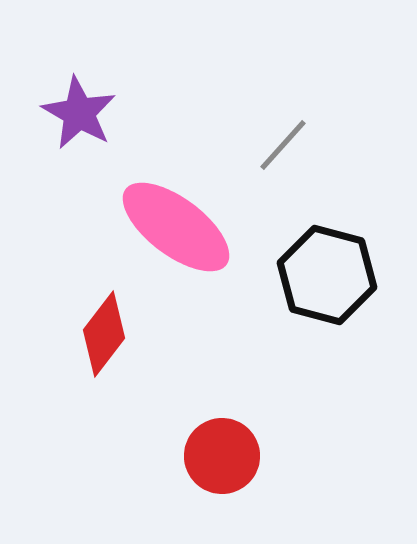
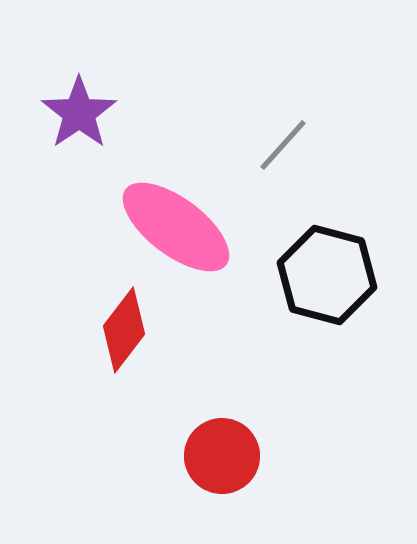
purple star: rotated 8 degrees clockwise
red diamond: moved 20 px right, 4 px up
